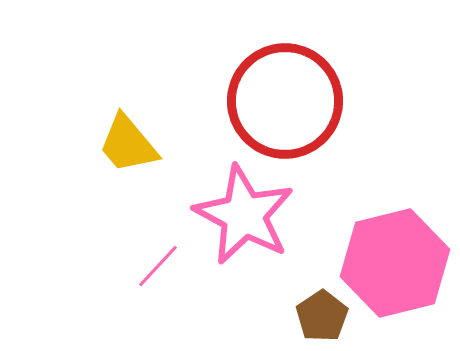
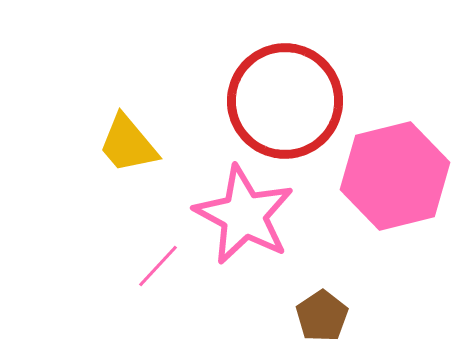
pink hexagon: moved 87 px up
